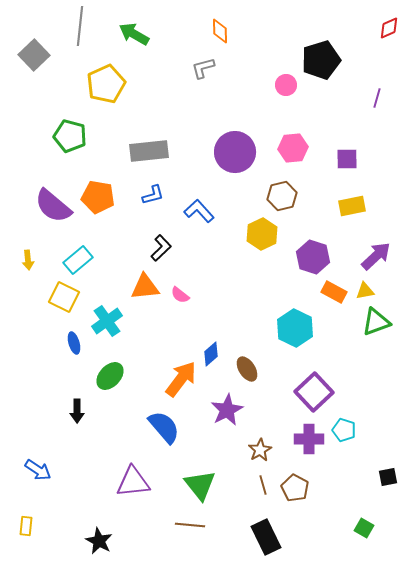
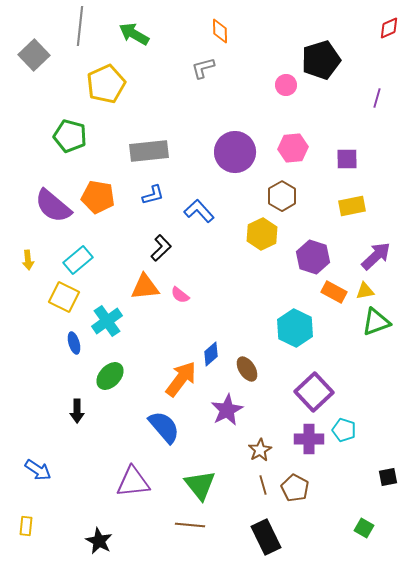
brown hexagon at (282, 196): rotated 16 degrees counterclockwise
